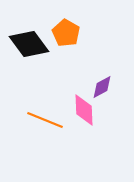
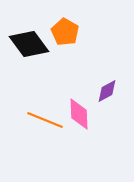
orange pentagon: moved 1 px left, 1 px up
purple diamond: moved 5 px right, 4 px down
pink diamond: moved 5 px left, 4 px down
